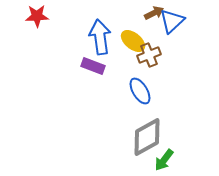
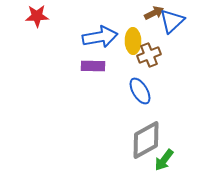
blue arrow: rotated 88 degrees clockwise
yellow ellipse: rotated 50 degrees clockwise
purple rectangle: rotated 20 degrees counterclockwise
gray diamond: moved 1 px left, 3 px down
